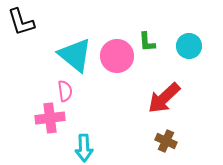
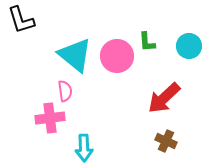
black L-shape: moved 2 px up
